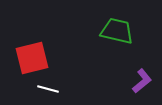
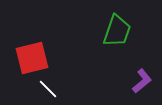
green trapezoid: rotated 96 degrees clockwise
white line: rotated 30 degrees clockwise
